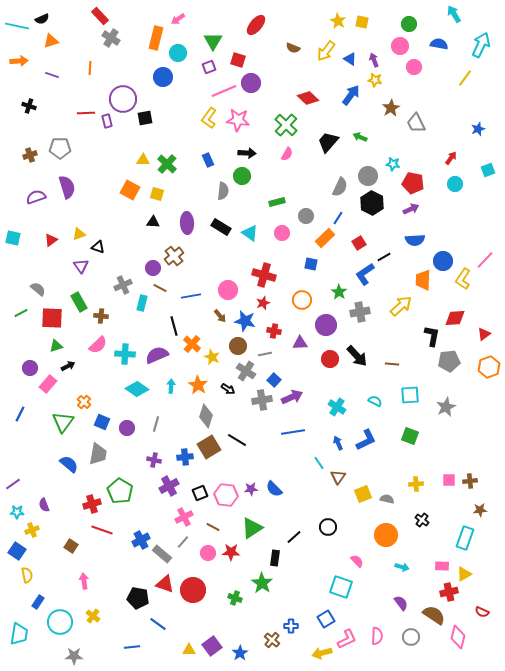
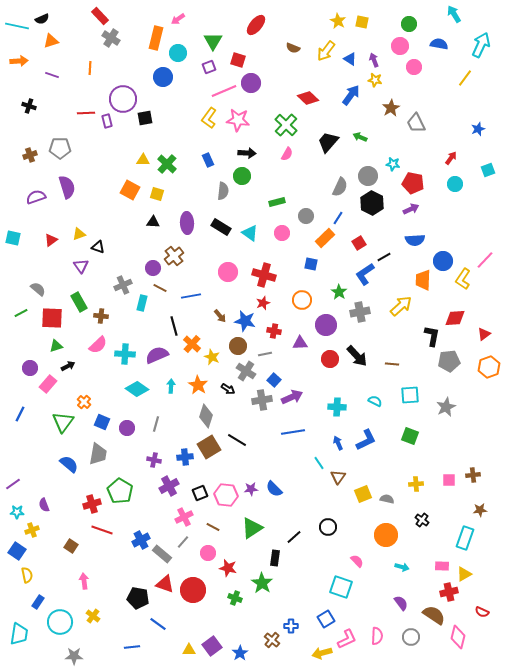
pink circle at (228, 290): moved 18 px up
cyan cross at (337, 407): rotated 30 degrees counterclockwise
brown cross at (470, 481): moved 3 px right, 6 px up
red star at (231, 552): moved 3 px left, 16 px down; rotated 12 degrees clockwise
